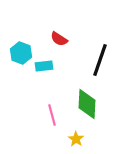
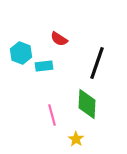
black line: moved 3 px left, 3 px down
